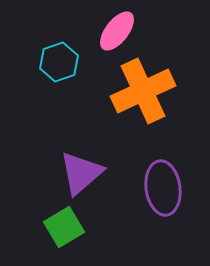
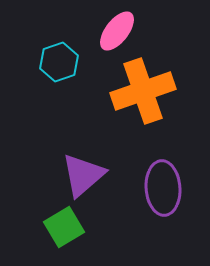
orange cross: rotated 6 degrees clockwise
purple triangle: moved 2 px right, 2 px down
purple ellipse: rotated 4 degrees clockwise
